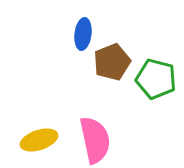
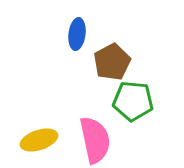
blue ellipse: moved 6 px left
brown pentagon: rotated 6 degrees counterclockwise
green pentagon: moved 23 px left, 22 px down; rotated 9 degrees counterclockwise
